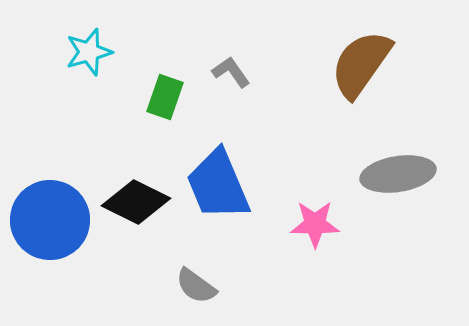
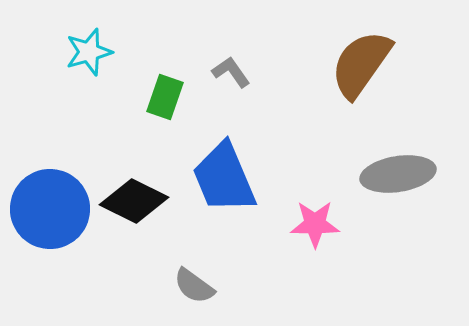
blue trapezoid: moved 6 px right, 7 px up
black diamond: moved 2 px left, 1 px up
blue circle: moved 11 px up
gray semicircle: moved 2 px left
